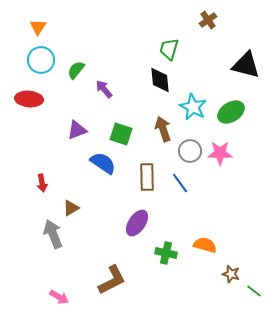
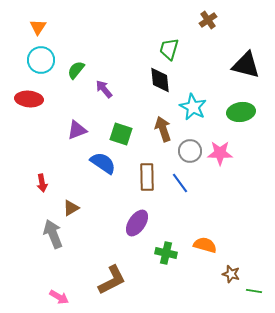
green ellipse: moved 10 px right; rotated 24 degrees clockwise
green line: rotated 28 degrees counterclockwise
